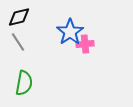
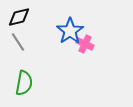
blue star: moved 1 px up
pink cross: rotated 30 degrees clockwise
